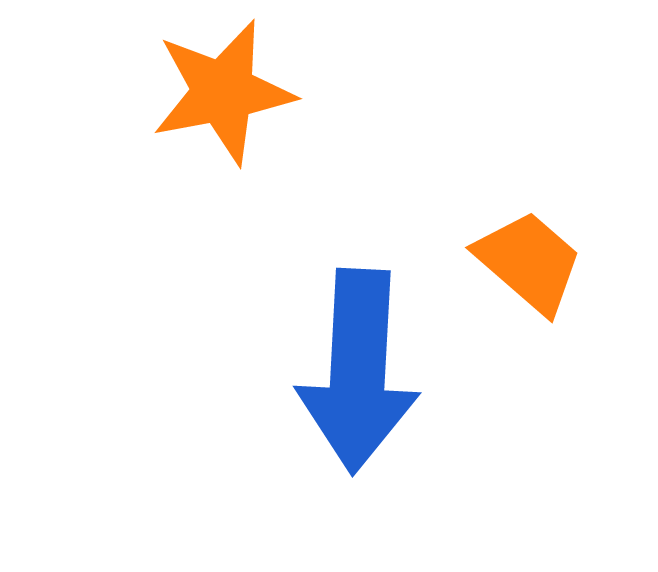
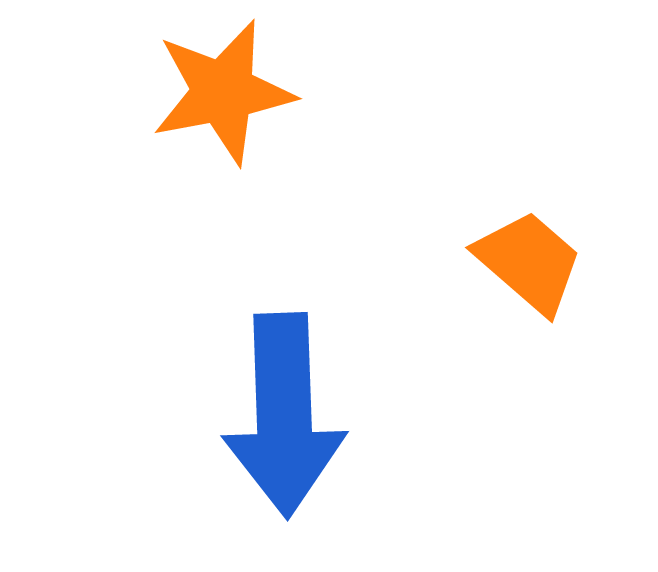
blue arrow: moved 74 px left, 44 px down; rotated 5 degrees counterclockwise
